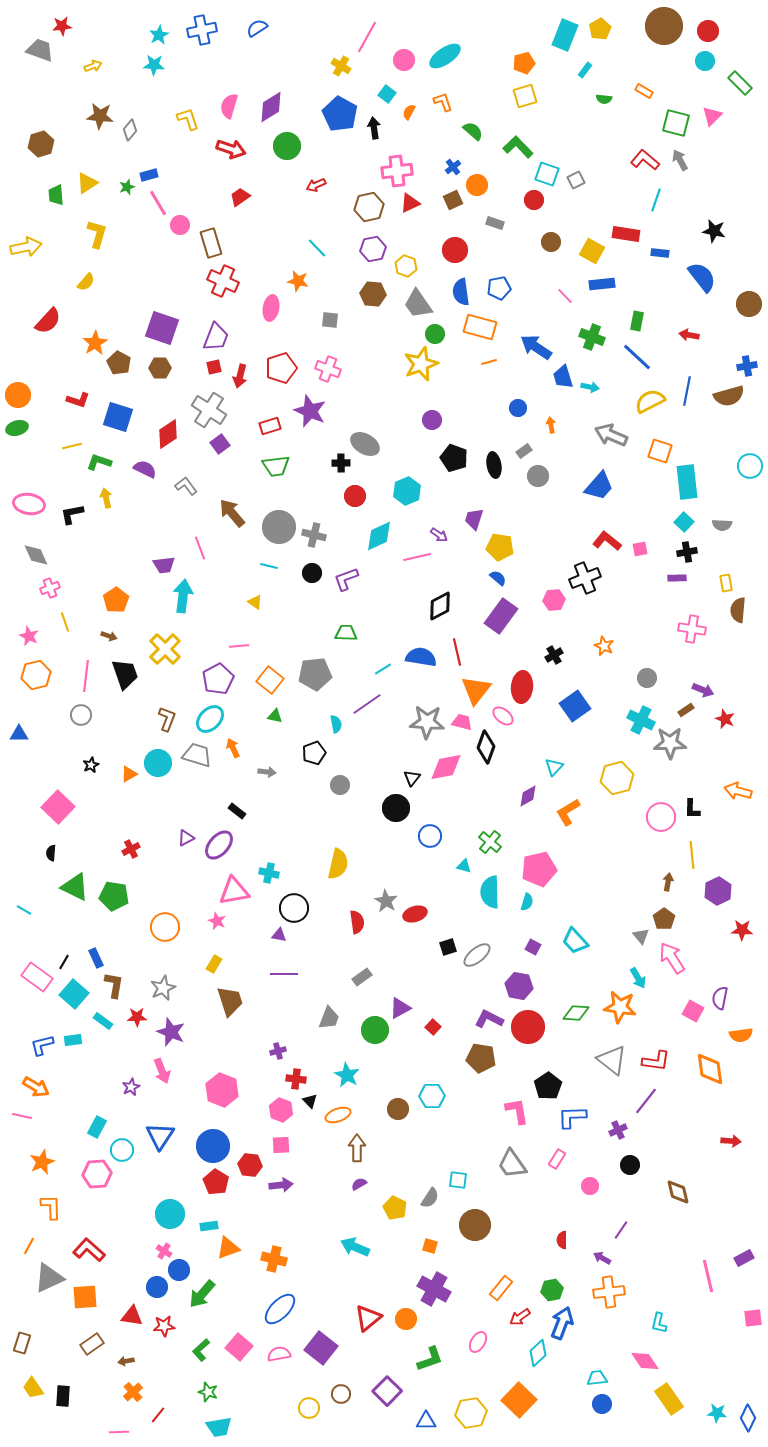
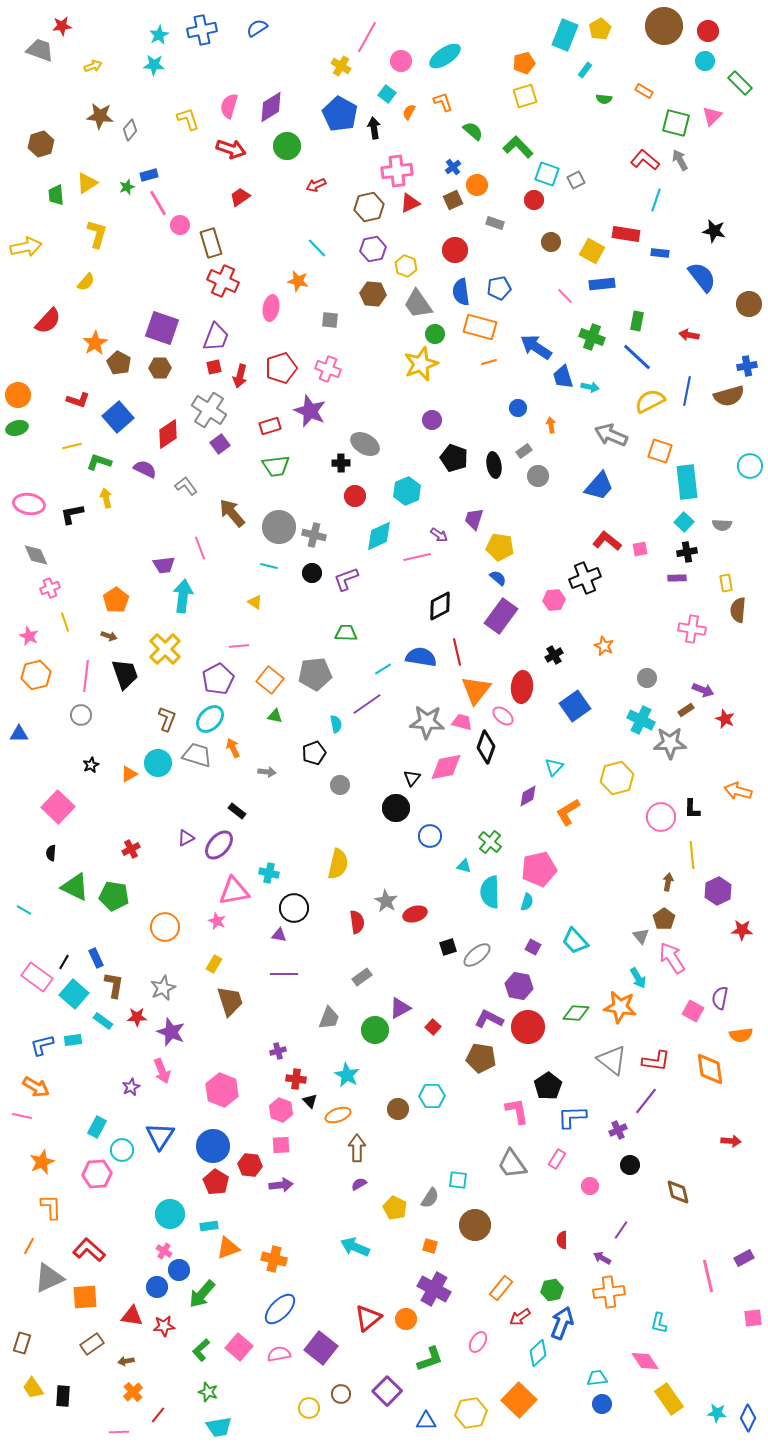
pink circle at (404, 60): moved 3 px left, 1 px down
blue square at (118, 417): rotated 32 degrees clockwise
